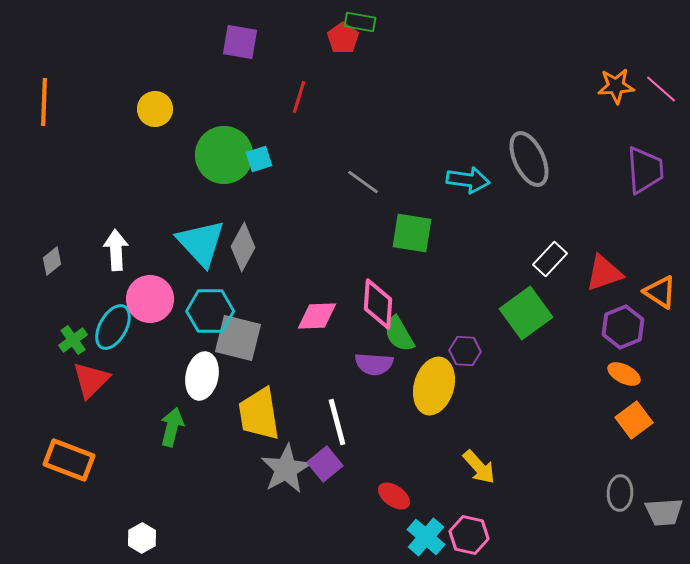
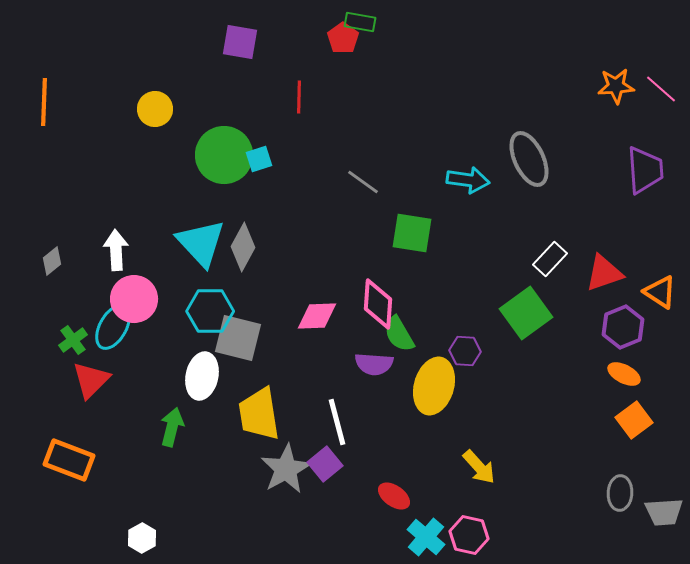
red line at (299, 97): rotated 16 degrees counterclockwise
pink circle at (150, 299): moved 16 px left
